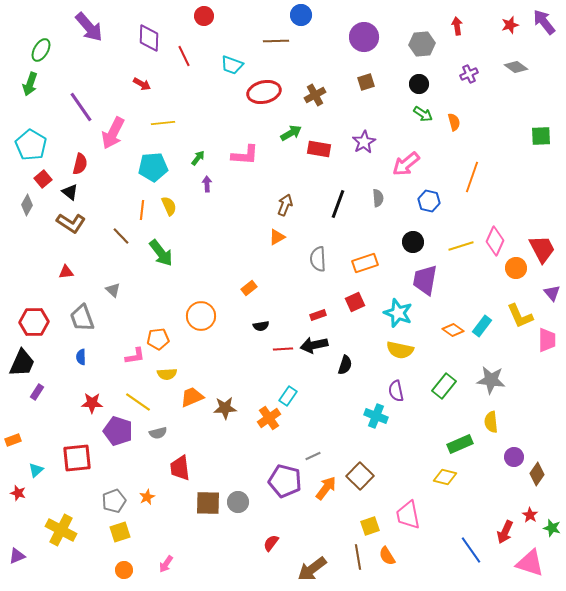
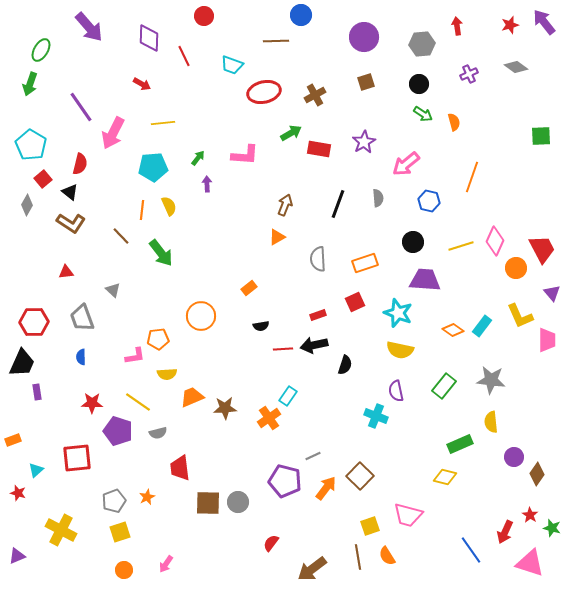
purple trapezoid at (425, 280): rotated 84 degrees clockwise
purple rectangle at (37, 392): rotated 42 degrees counterclockwise
pink trapezoid at (408, 515): rotated 64 degrees counterclockwise
